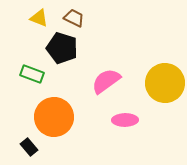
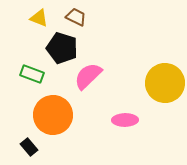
brown trapezoid: moved 2 px right, 1 px up
pink semicircle: moved 18 px left, 5 px up; rotated 8 degrees counterclockwise
orange circle: moved 1 px left, 2 px up
